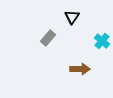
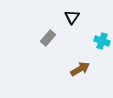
cyan cross: rotated 21 degrees counterclockwise
brown arrow: rotated 30 degrees counterclockwise
